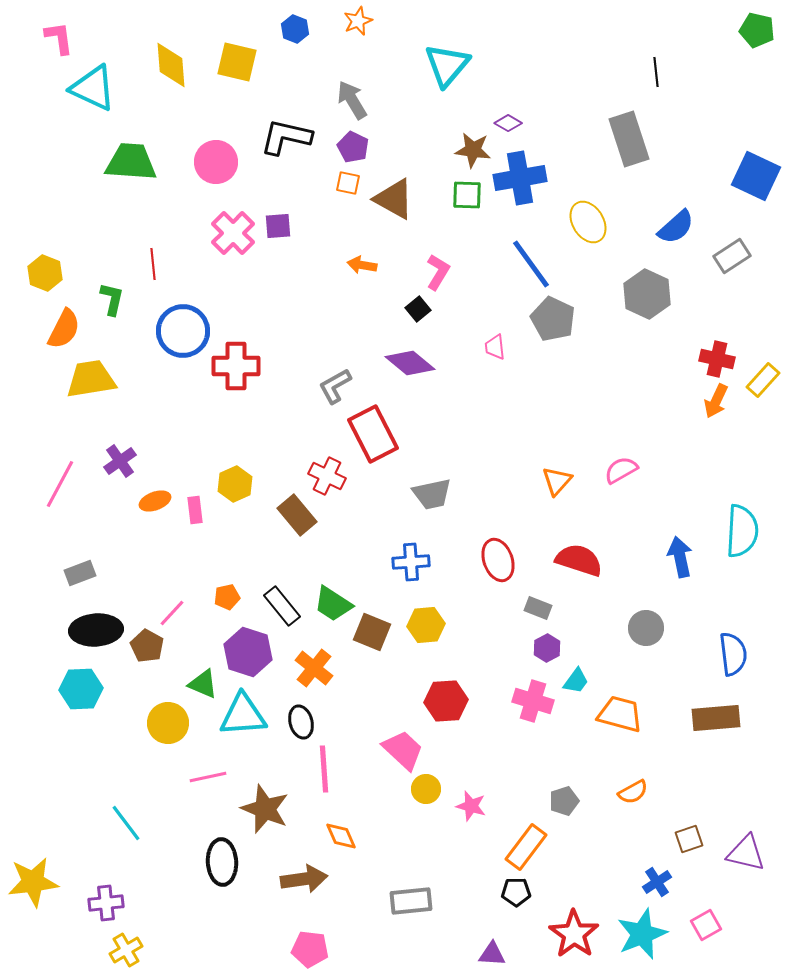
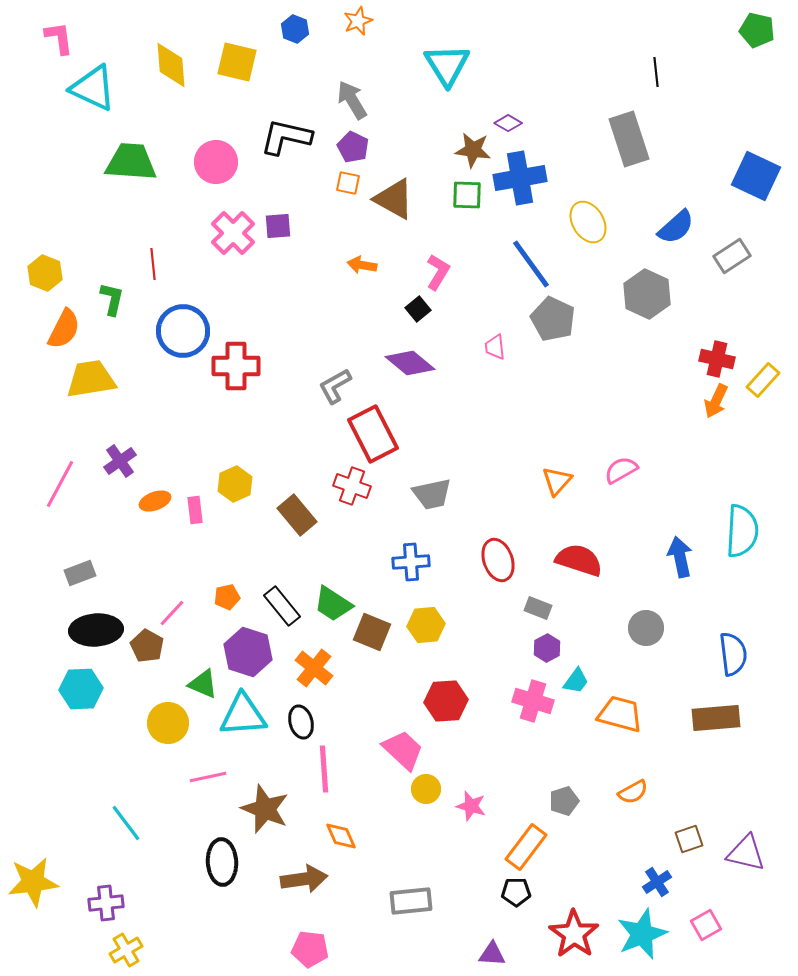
cyan triangle at (447, 65): rotated 12 degrees counterclockwise
red cross at (327, 476): moved 25 px right, 10 px down; rotated 6 degrees counterclockwise
